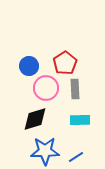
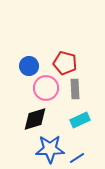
red pentagon: rotated 25 degrees counterclockwise
cyan rectangle: rotated 24 degrees counterclockwise
blue star: moved 5 px right, 2 px up
blue line: moved 1 px right, 1 px down
